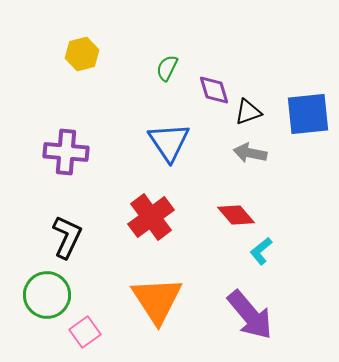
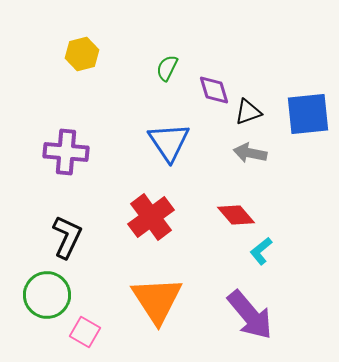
pink square: rotated 24 degrees counterclockwise
